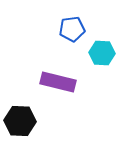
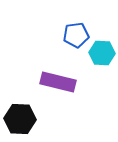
blue pentagon: moved 4 px right, 6 px down
black hexagon: moved 2 px up
